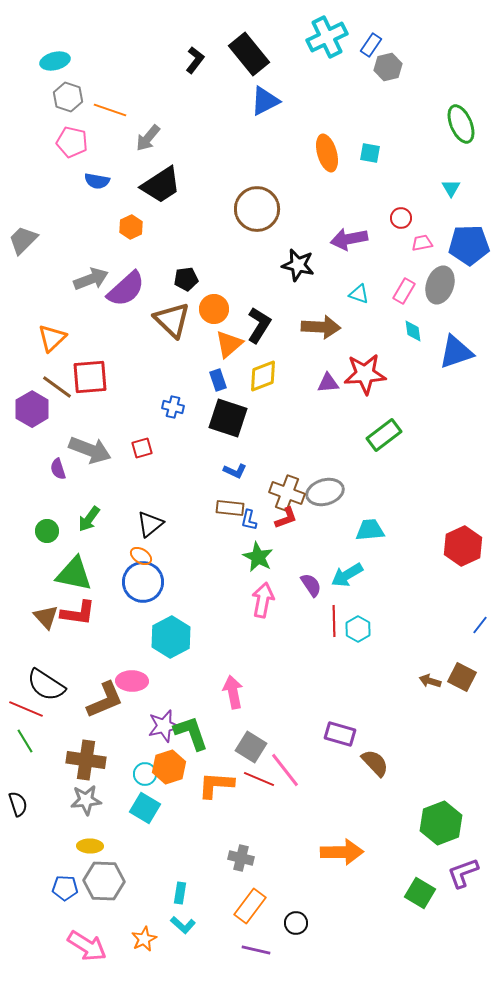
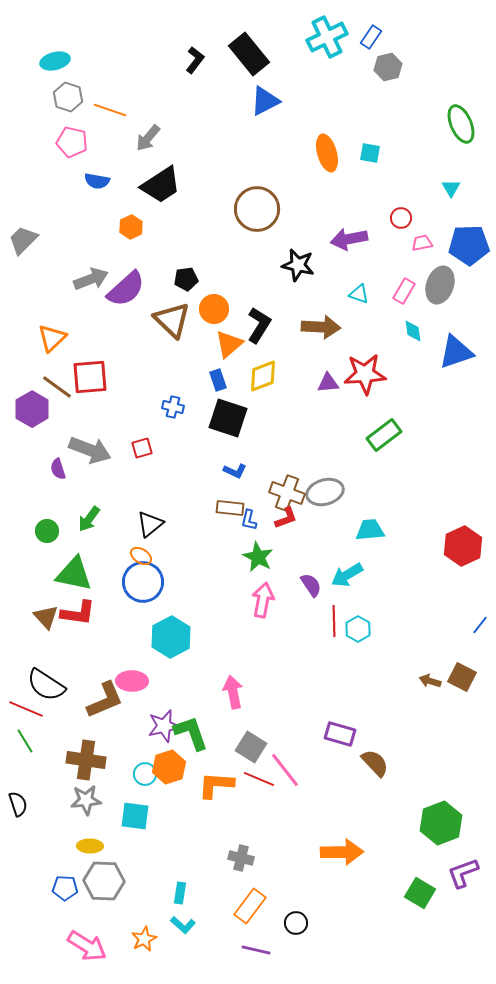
blue rectangle at (371, 45): moved 8 px up
cyan square at (145, 808): moved 10 px left, 8 px down; rotated 24 degrees counterclockwise
